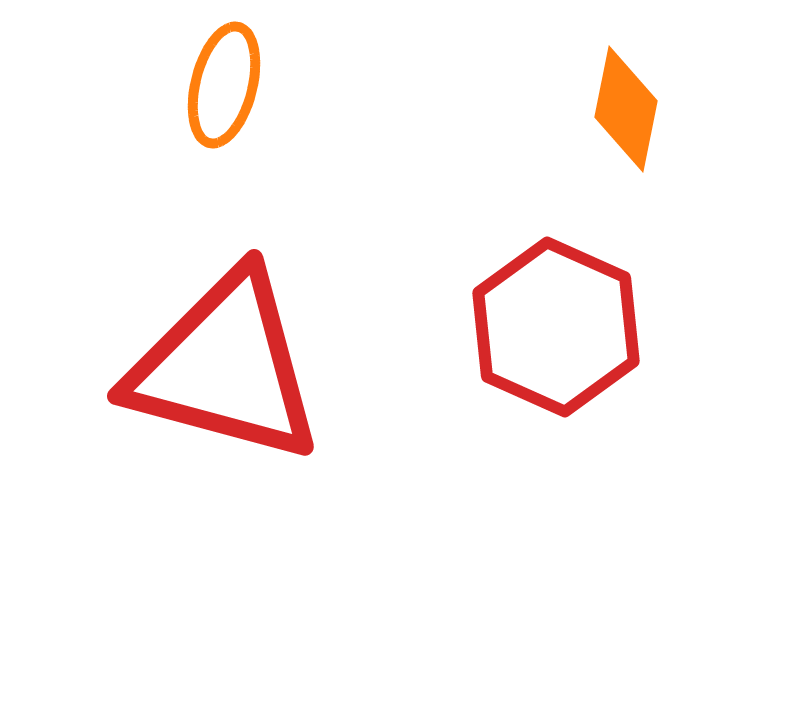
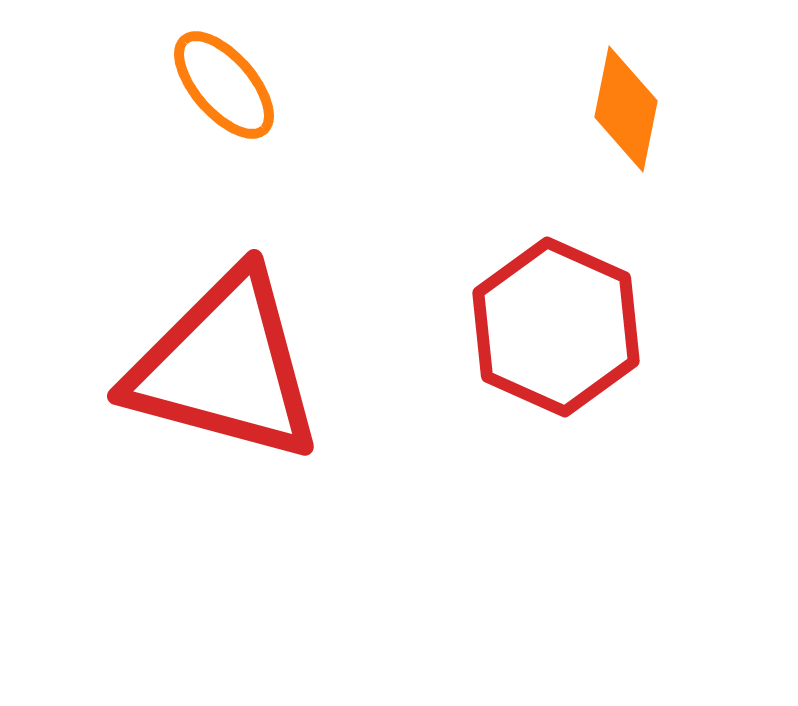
orange ellipse: rotated 55 degrees counterclockwise
